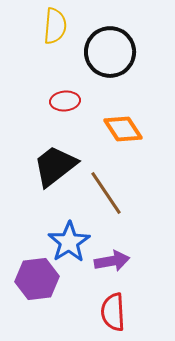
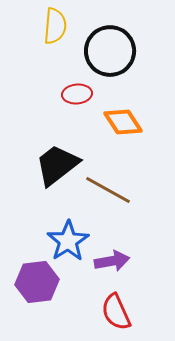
black circle: moved 1 px up
red ellipse: moved 12 px right, 7 px up
orange diamond: moved 7 px up
black trapezoid: moved 2 px right, 1 px up
brown line: moved 2 px right, 3 px up; rotated 27 degrees counterclockwise
blue star: moved 1 px left, 1 px up
purple hexagon: moved 3 px down
red semicircle: moved 3 px right; rotated 21 degrees counterclockwise
